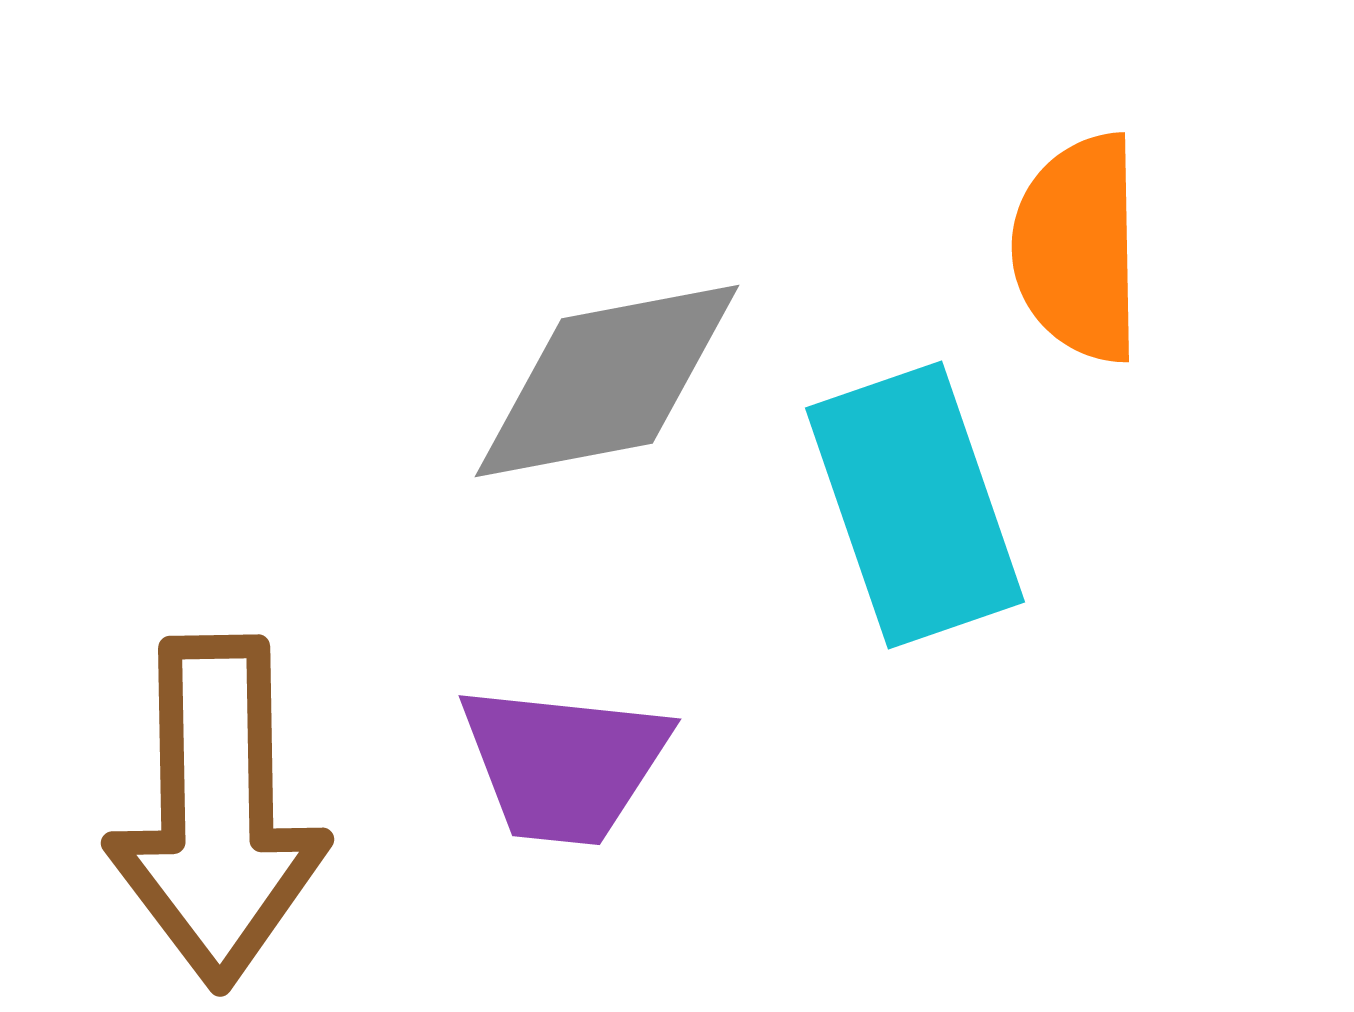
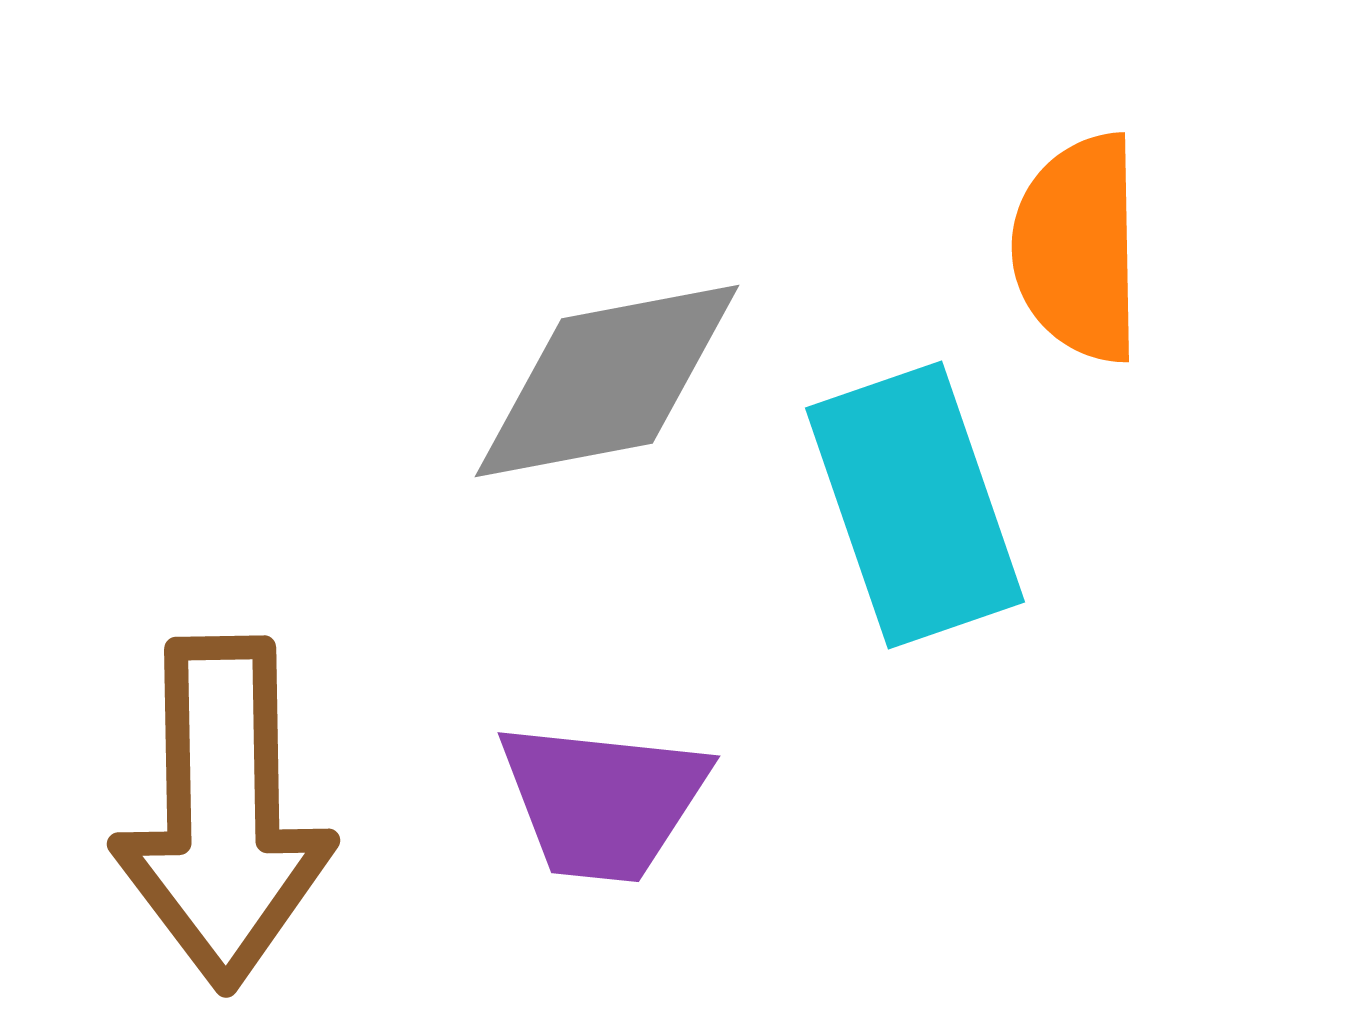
purple trapezoid: moved 39 px right, 37 px down
brown arrow: moved 6 px right, 1 px down
